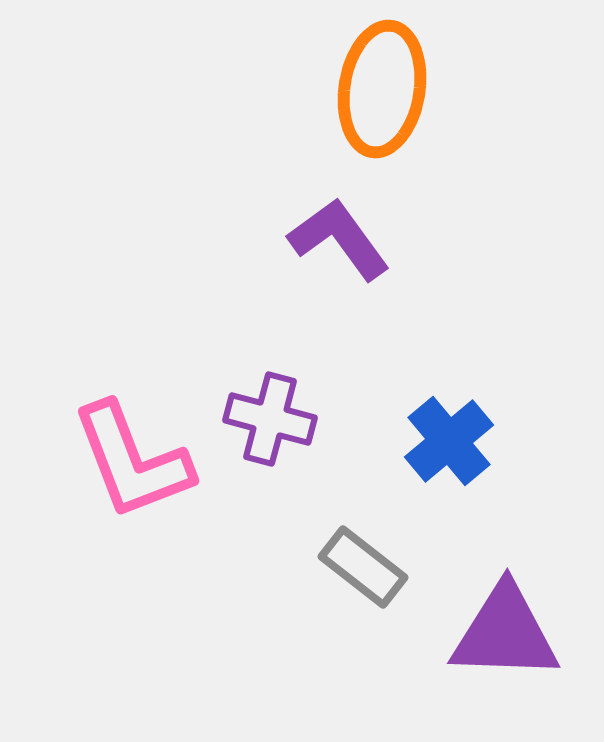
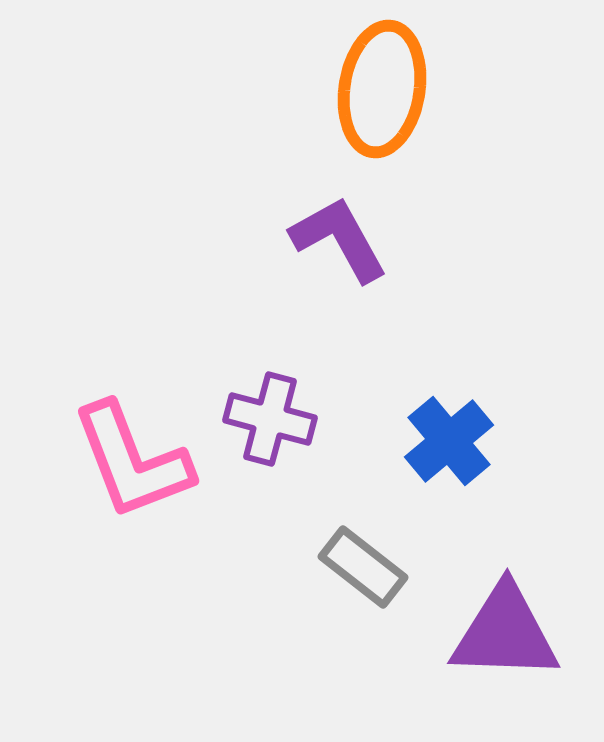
purple L-shape: rotated 7 degrees clockwise
